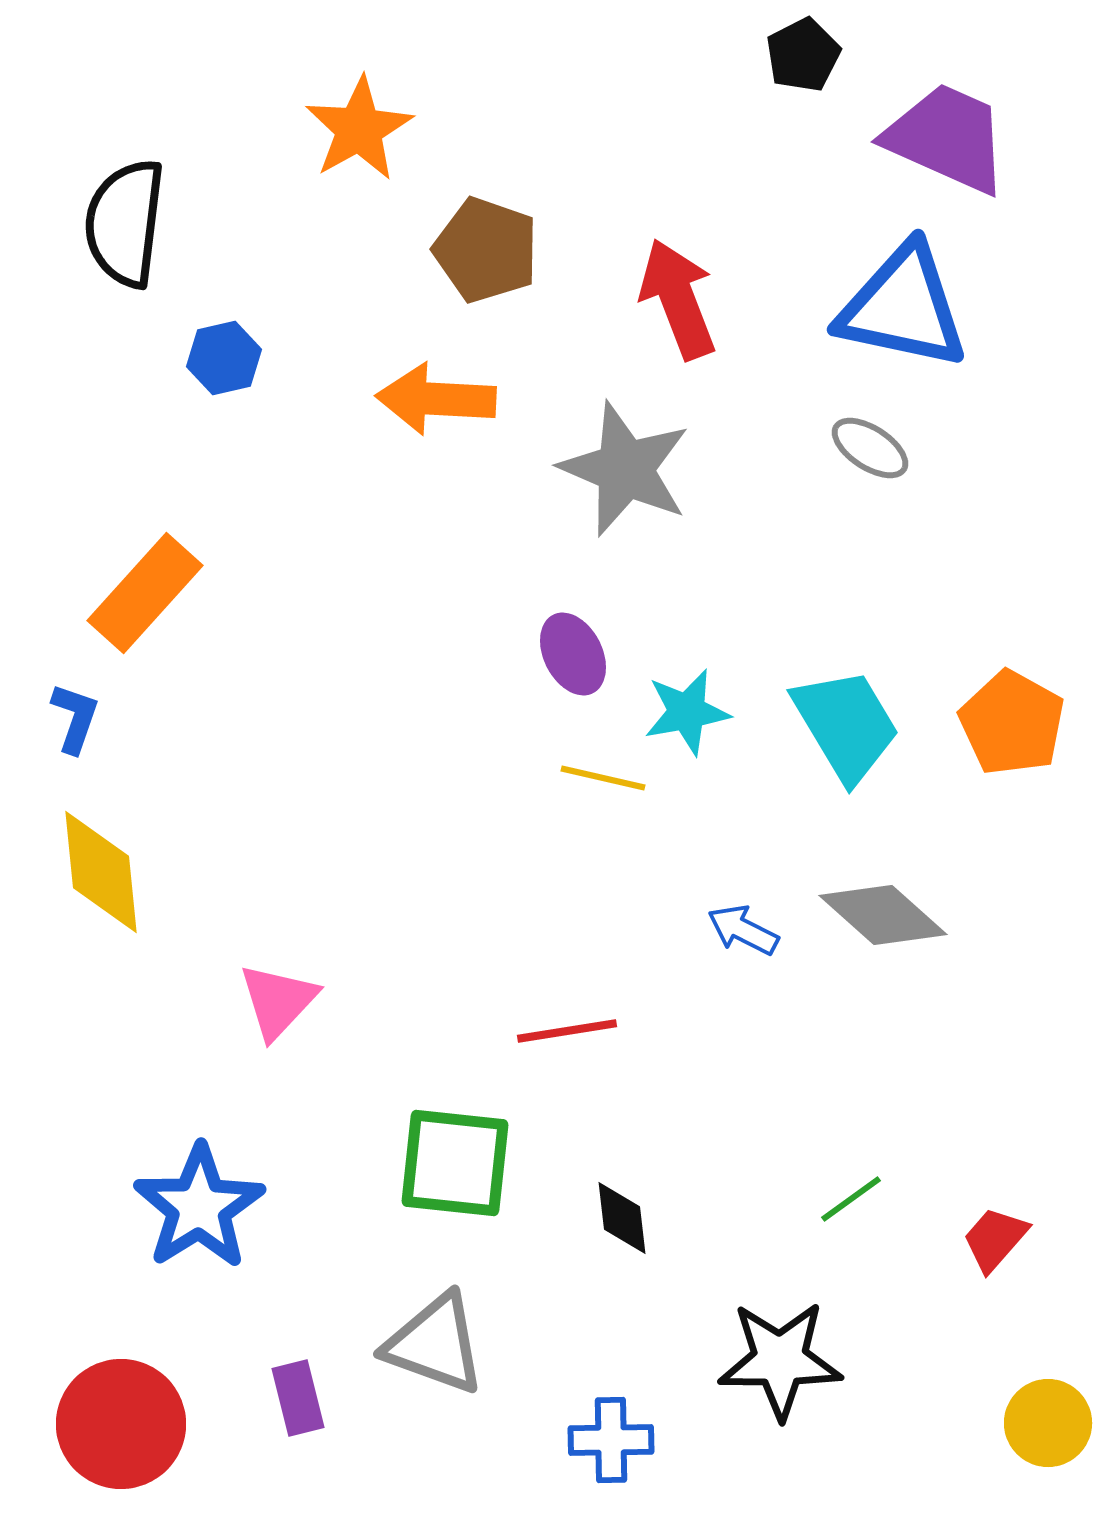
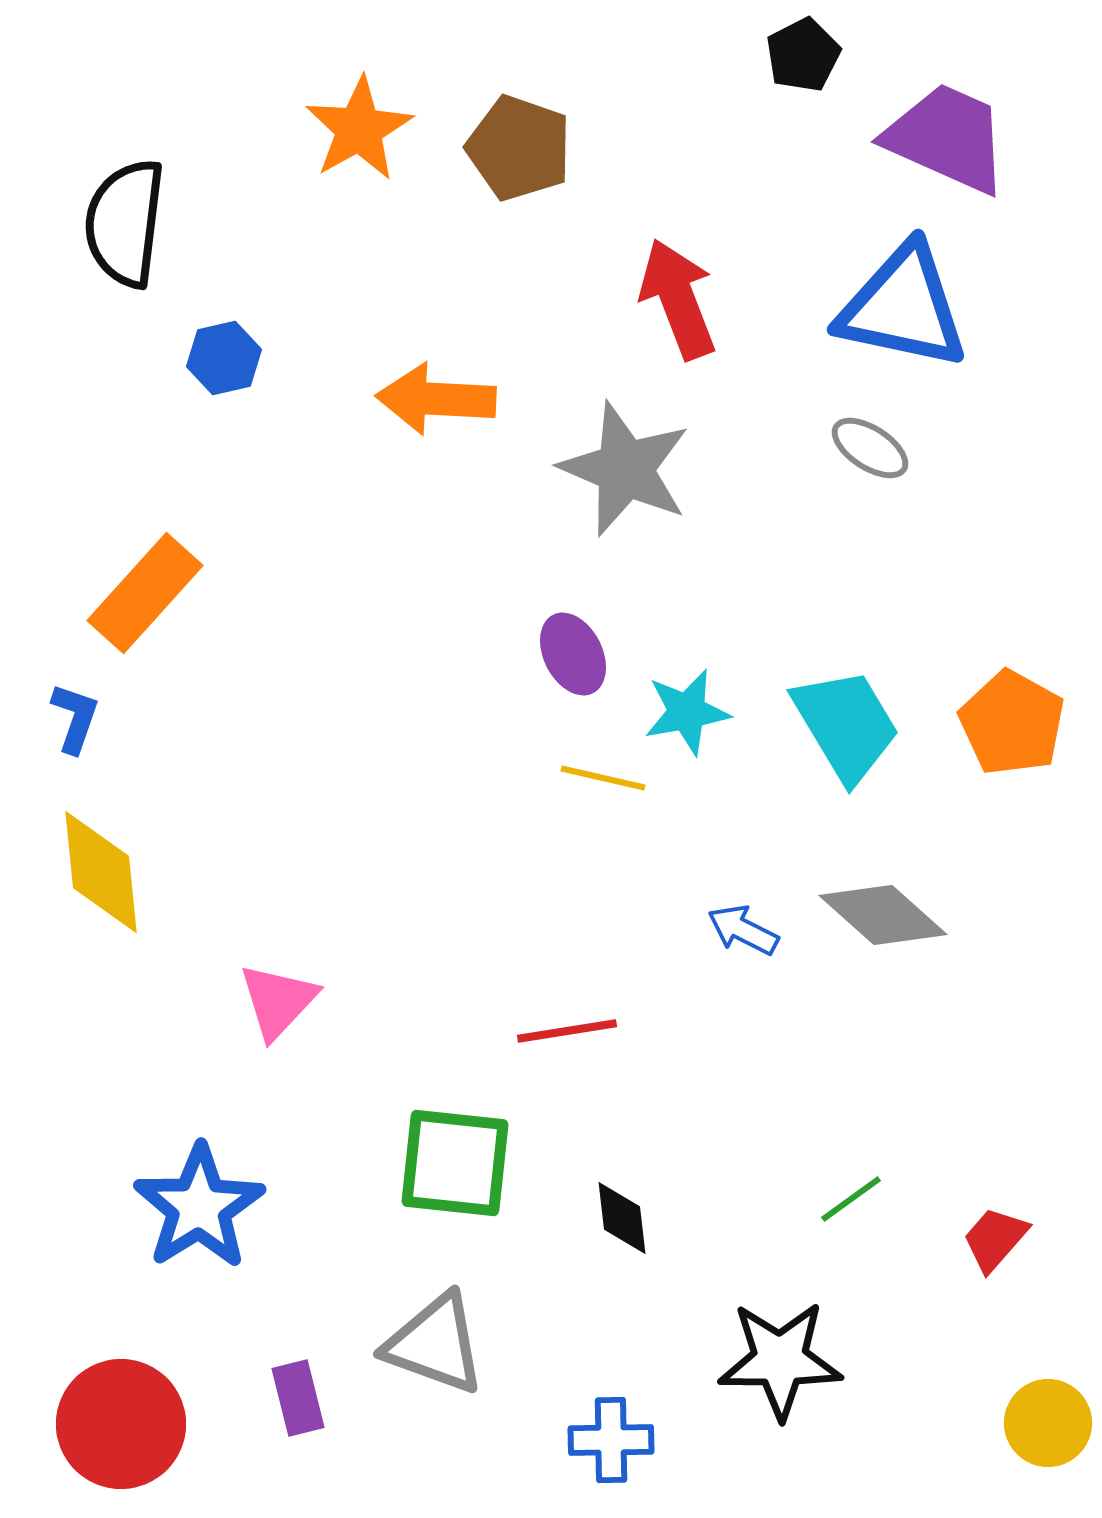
brown pentagon: moved 33 px right, 102 px up
